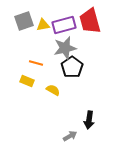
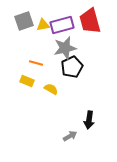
purple rectangle: moved 2 px left
black pentagon: rotated 10 degrees clockwise
yellow semicircle: moved 2 px left, 1 px up
